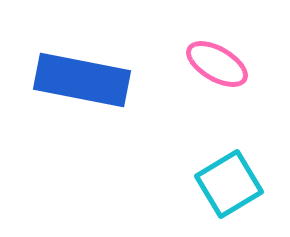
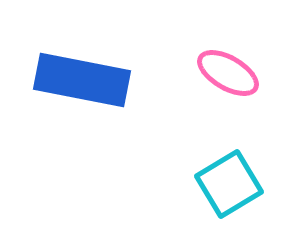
pink ellipse: moved 11 px right, 9 px down
